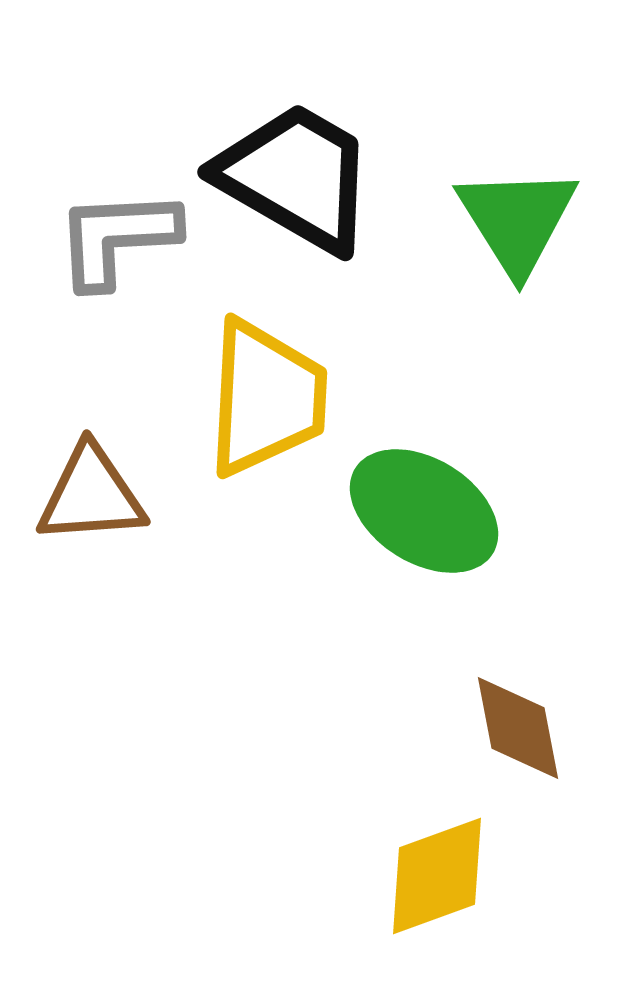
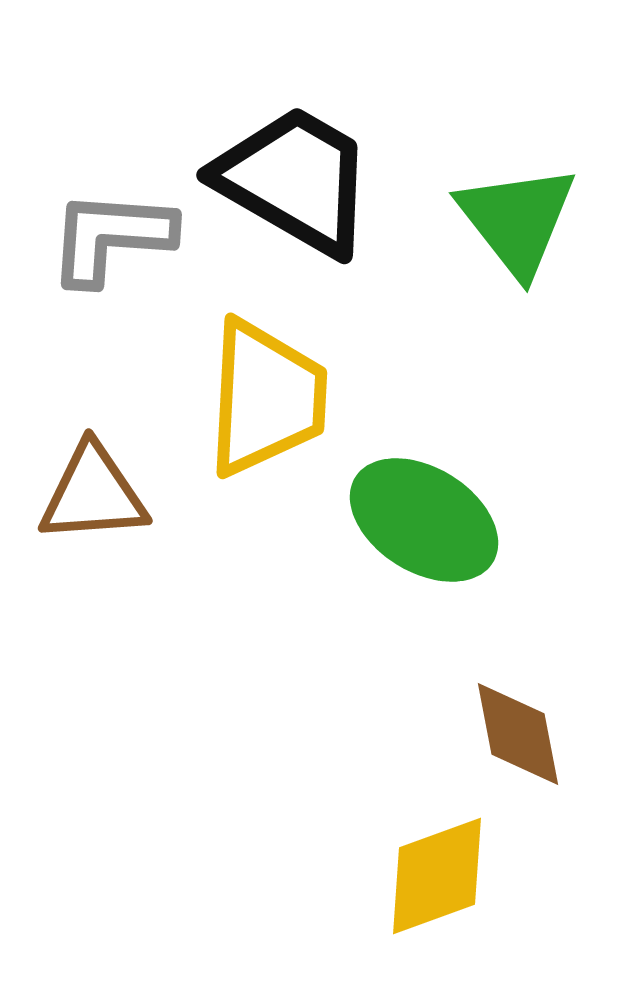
black trapezoid: moved 1 px left, 3 px down
green triangle: rotated 6 degrees counterclockwise
gray L-shape: moved 6 px left, 1 px up; rotated 7 degrees clockwise
brown triangle: moved 2 px right, 1 px up
green ellipse: moved 9 px down
brown diamond: moved 6 px down
